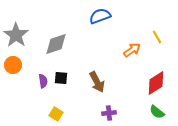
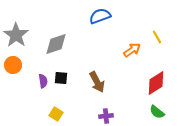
purple cross: moved 3 px left, 3 px down
